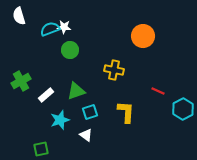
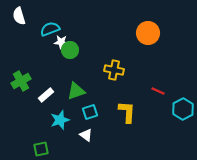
white star: moved 3 px left, 15 px down
orange circle: moved 5 px right, 3 px up
yellow L-shape: moved 1 px right
